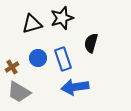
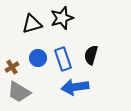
black semicircle: moved 12 px down
